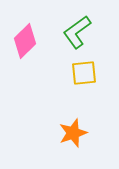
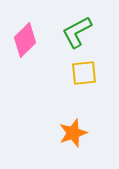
green L-shape: rotated 8 degrees clockwise
pink diamond: moved 1 px up
